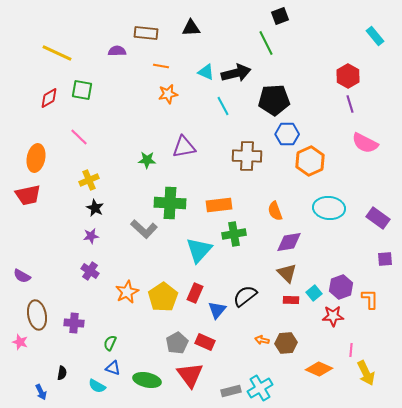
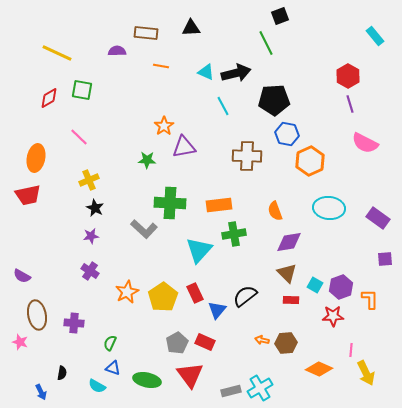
orange star at (168, 94): moved 4 px left, 32 px down; rotated 24 degrees counterclockwise
blue hexagon at (287, 134): rotated 10 degrees clockwise
red rectangle at (195, 293): rotated 48 degrees counterclockwise
cyan square at (314, 293): moved 1 px right, 8 px up; rotated 21 degrees counterclockwise
